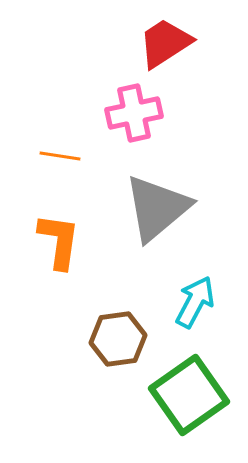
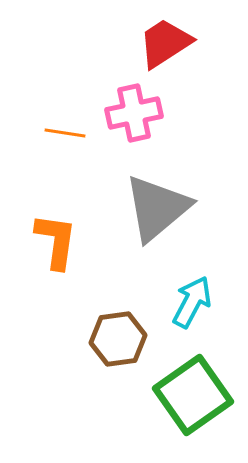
orange line: moved 5 px right, 23 px up
orange L-shape: moved 3 px left
cyan arrow: moved 3 px left
green square: moved 4 px right
